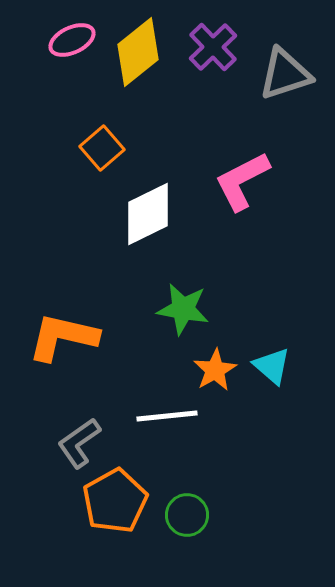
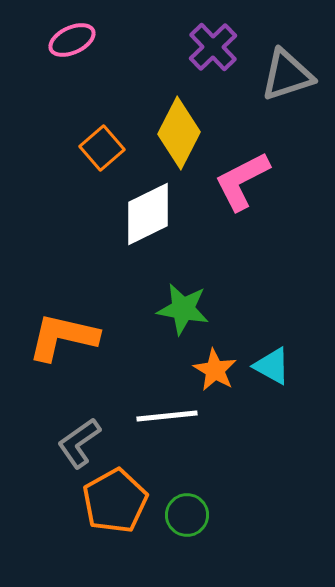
yellow diamond: moved 41 px right, 81 px down; rotated 24 degrees counterclockwise
gray triangle: moved 2 px right, 1 px down
cyan triangle: rotated 12 degrees counterclockwise
orange star: rotated 12 degrees counterclockwise
